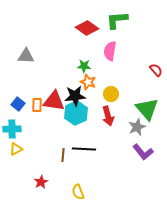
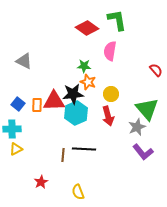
green L-shape: rotated 85 degrees clockwise
gray triangle: moved 2 px left, 5 px down; rotated 24 degrees clockwise
black star: moved 2 px left, 2 px up
red triangle: rotated 10 degrees counterclockwise
